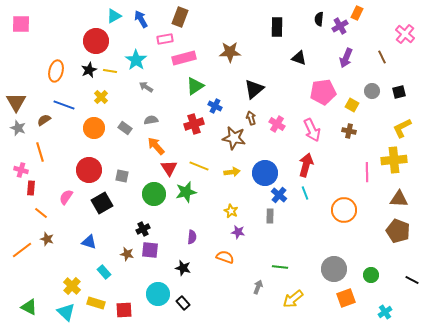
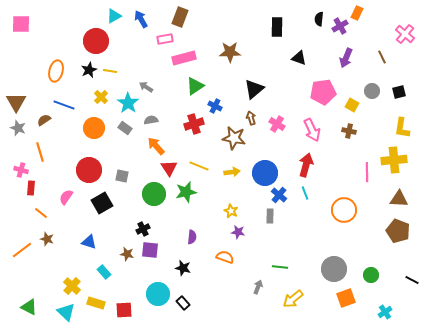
cyan star at (136, 60): moved 8 px left, 43 px down
yellow L-shape at (402, 128): rotated 55 degrees counterclockwise
